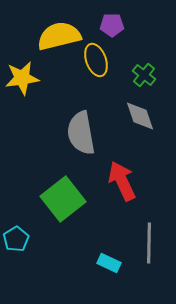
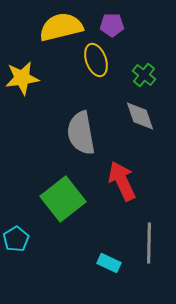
yellow semicircle: moved 2 px right, 9 px up
